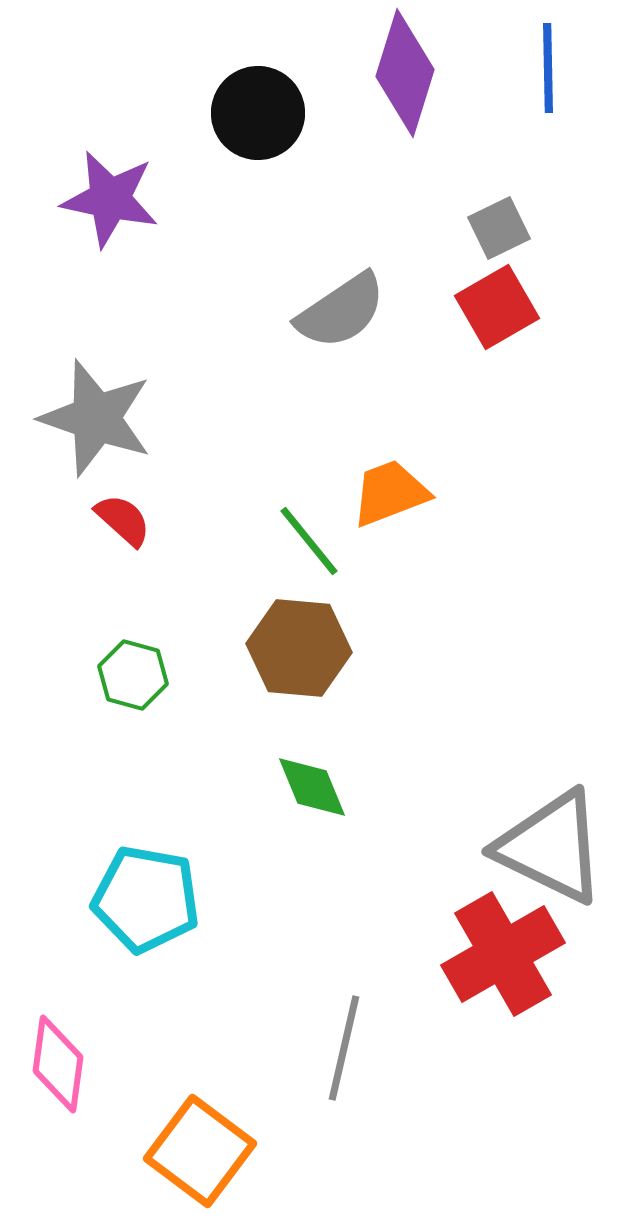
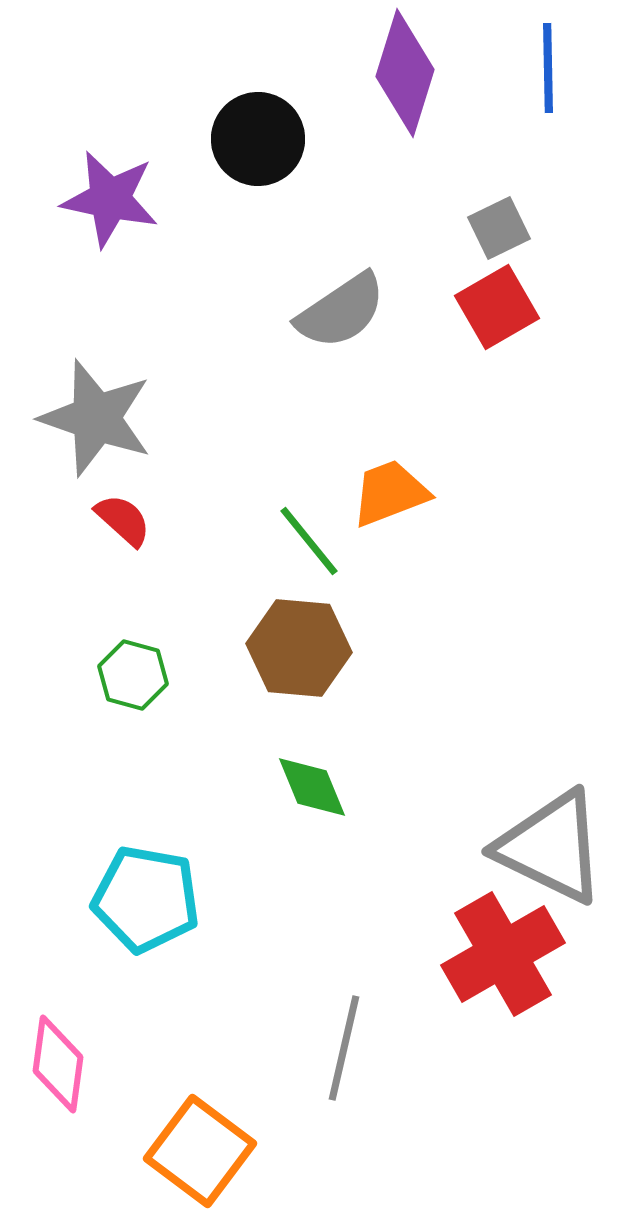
black circle: moved 26 px down
